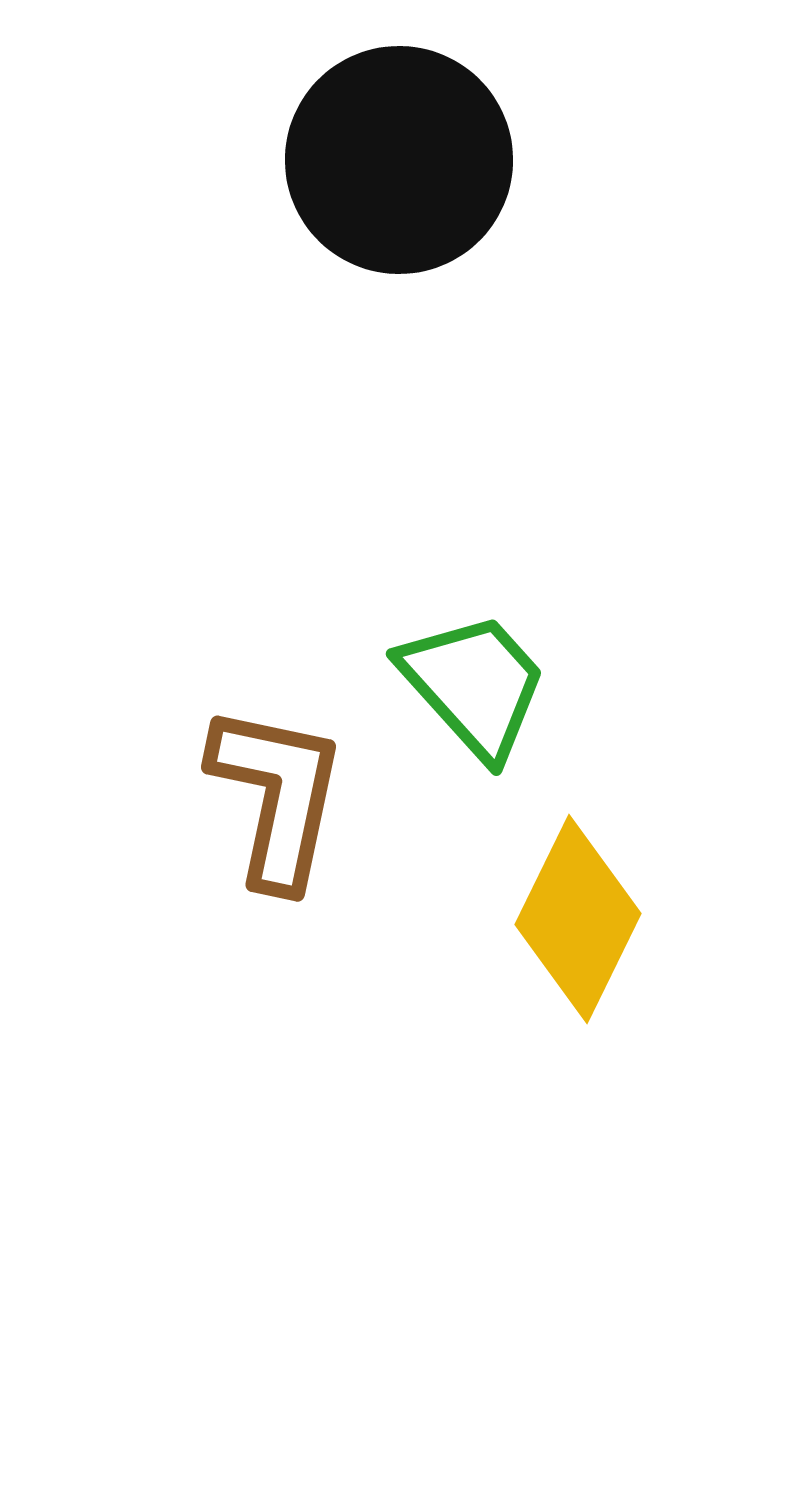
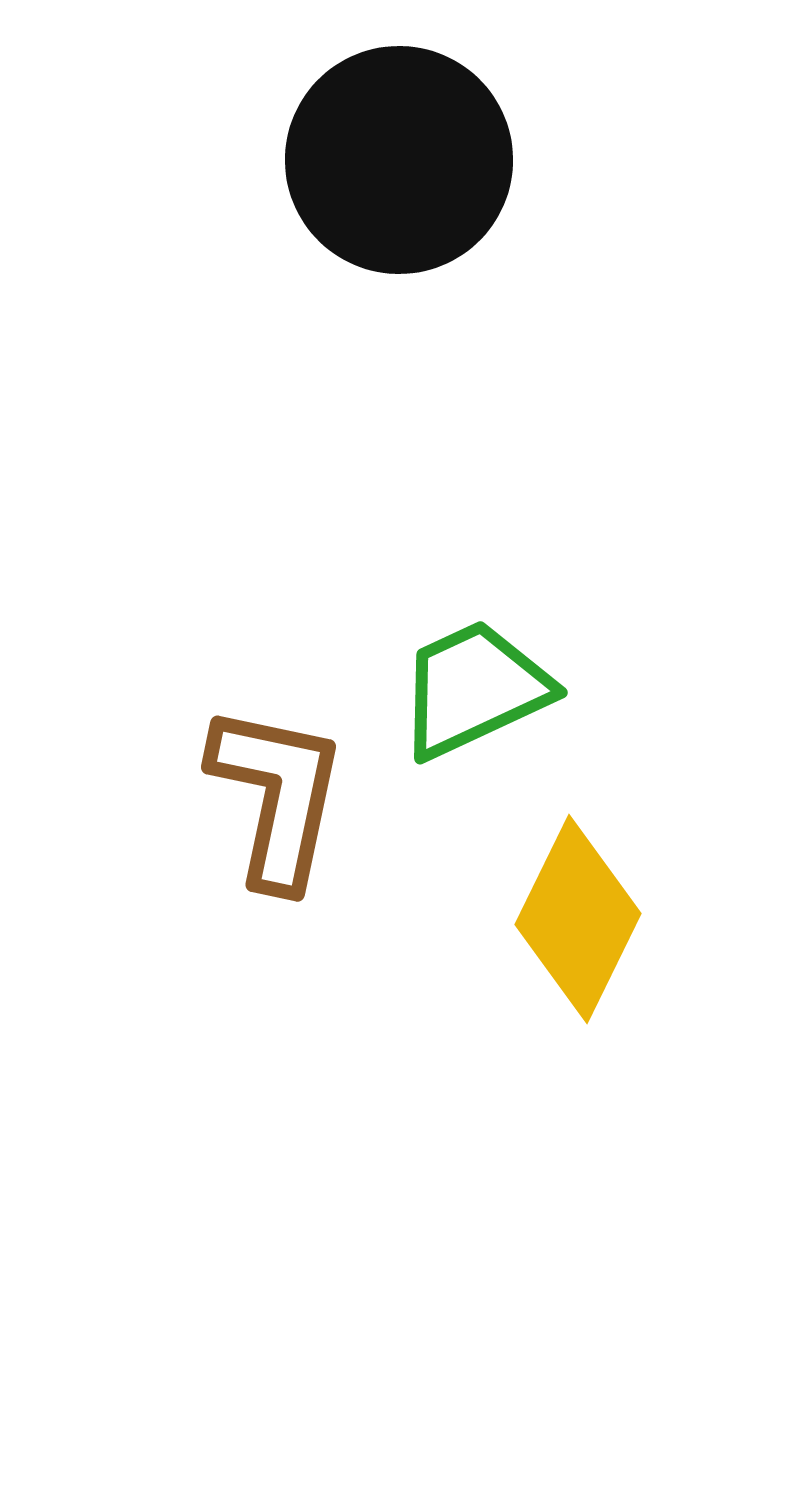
green trapezoid: moved 4 px down; rotated 73 degrees counterclockwise
